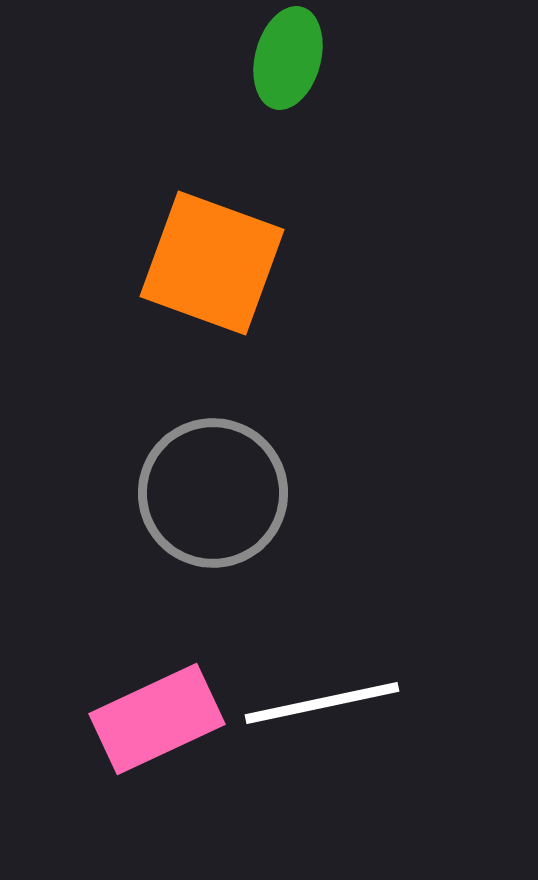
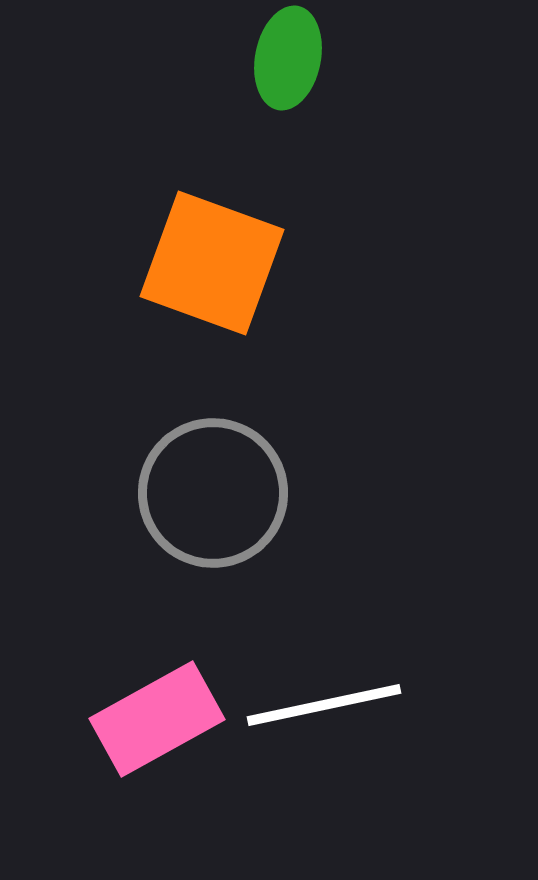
green ellipse: rotated 4 degrees counterclockwise
white line: moved 2 px right, 2 px down
pink rectangle: rotated 4 degrees counterclockwise
